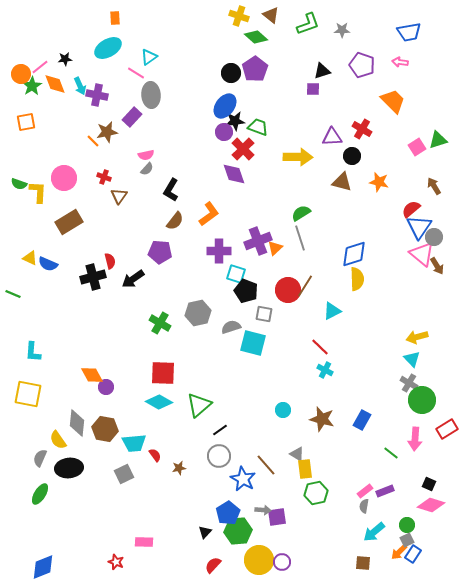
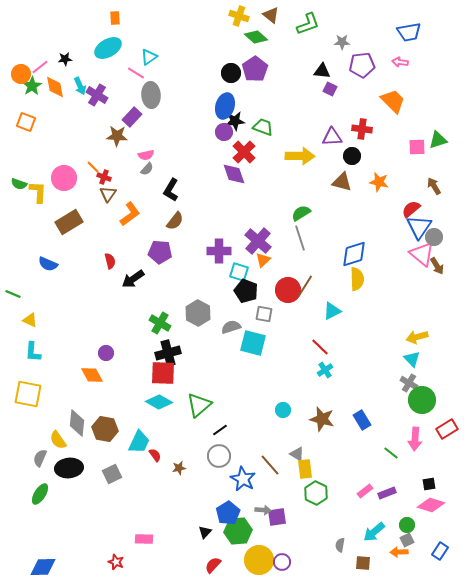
gray star at (342, 30): moved 12 px down
purple pentagon at (362, 65): rotated 25 degrees counterclockwise
black triangle at (322, 71): rotated 24 degrees clockwise
orange diamond at (55, 84): moved 3 px down; rotated 10 degrees clockwise
purple square at (313, 89): moved 17 px right; rotated 24 degrees clockwise
purple cross at (97, 95): rotated 20 degrees clockwise
blue ellipse at (225, 106): rotated 20 degrees counterclockwise
orange square at (26, 122): rotated 30 degrees clockwise
green trapezoid at (258, 127): moved 5 px right
red cross at (362, 129): rotated 24 degrees counterclockwise
brown star at (107, 132): moved 10 px right, 4 px down; rotated 15 degrees clockwise
orange line at (93, 141): moved 26 px down
pink square at (417, 147): rotated 30 degrees clockwise
red cross at (243, 149): moved 1 px right, 3 px down
yellow arrow at (298, 157): moved 2 px right, 1 px up
brown triangle at (119, 196): moved 11 px left, 2 px up
orange L-shape at (209, 214): moved 79 px left
purple cross at (258, 241): rotated 28 degrees counterclockwise
orange triangle at (275, 248): moved 12 px left, 12 px down
yellow triangle at (30, 258): moved 62 px down
cyan square at (236, 274): moved 3 px right, 2 px up
black cross at (93, 277): moved 75 px right, 76 px down
gray hexagon at (198, 313): rotated 20 degrees counterclockwise
cyan cross at (325, 370): rotated 28 degrees clockwise
purple circle at (106, 387): moved 34 px up
blue rectangle at (362, 420): rotated 60 degrees counterclockwise
cyan trapezoid at (134, 443): moved 5 px right, 1 px up; rotated 60 degrees counterclockwise
brown line at (266, 465): moved 4 px right
gray square at (124, 474): moved 12 px left
black square at (429, 484): rotated 32 degrees counterclockwise
purple rectangle at (385, 491): moved 2 px right, 2 px down
green hexagon at (316, 493): rotated 20 degrees counterclockwise
gray semicircle at (364, 506): moved 24 px left, 39 px down
pink rectangle at (144, 542): moved 3 px up
orange arrow at (399, 552): rotated 42 degrees clockwise
blue rectangle at (413, 554): moved 27 px right, 3 px up
blue diamond at (43, 567): rotated 20 degrees clockwise
